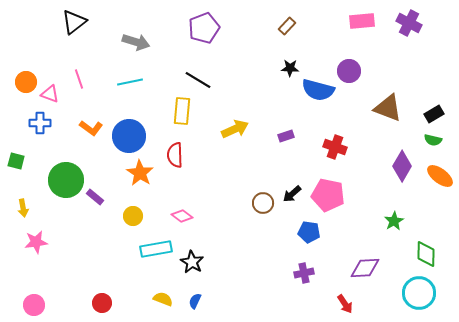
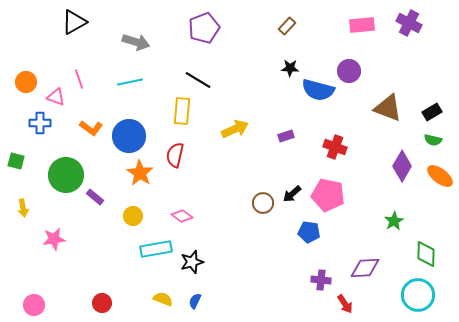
pink rectangle at (362, 21): moved 4 px down
black triangle at (74, 22): rotated 8 degrees clockwise
pink triangle at (50, 94): moved 6 px right, 3 px down
black rectangle at (434, 114): moved 2 px left, 2 px up
red semicircle at (175, 155): rotated 15 degrees clockwise
green circle at (66, 180): moved 5 px up
pink star at (36, 242): moved 18 px right, 3 px up
black star at (192, 262): rotated 25 degrees clockwise
purple cross at (304, 273): moved 17 px right, 7 px down; rotated 18 degrees clockwise
cyan circle at (419, 293): moved 1 px left, 2 px down
